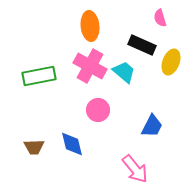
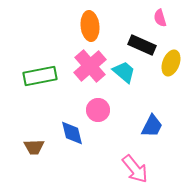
yellow ellipse: moved 1 px down
pink cross: rotated 20 degrees clockwise
green rectangle: moved 1 px right
blue diamond: moved 11 px up
